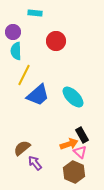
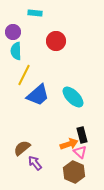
black rectangle: rotated 14 degrees clockwise
